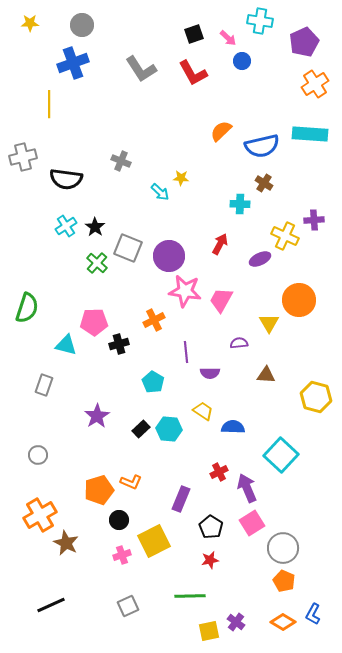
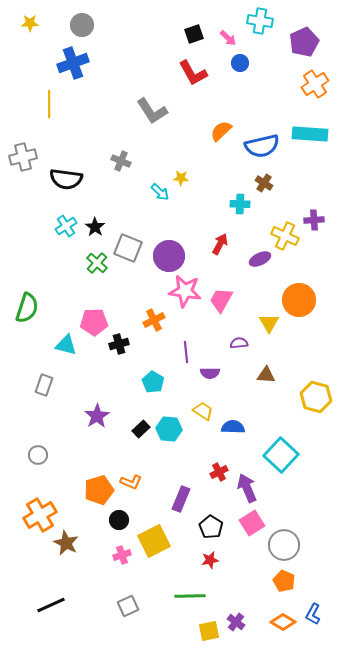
blue circle at (242, 61): moved 2 px left, 2 px down
gray L-shape at (141, 69): moved 11 px right, 42 px down
gray circle at (283, 548): moved 1 px right, 3 px up
